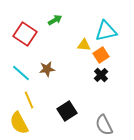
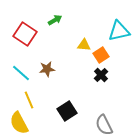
cyan triangle: moved 13 px right
